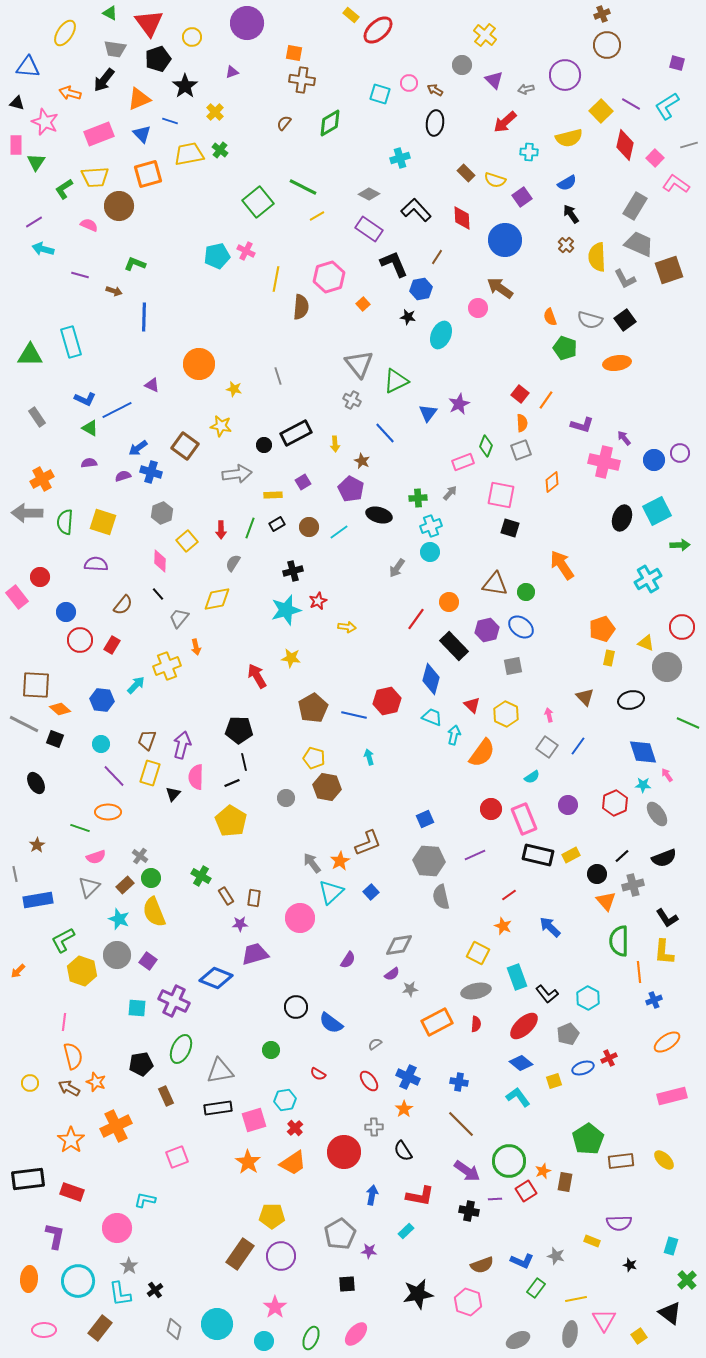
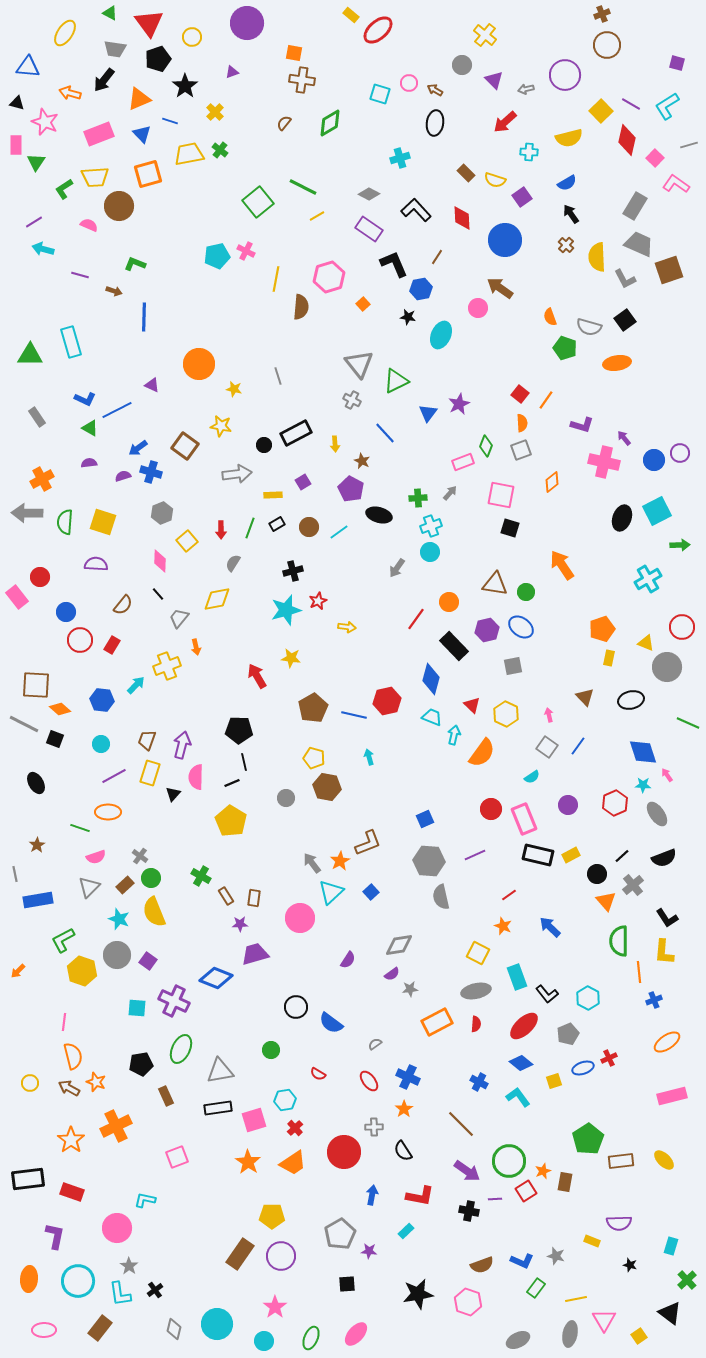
red diamond at (625, 145): moved 2 px right, 5 px up
gray semicircle at (590, 320): moved 1 px left, 7 px down
purple line at (114, 776): rotated 75 degrees counterclockwise
gray cross at (633, 885): rotated 25 degrees counterclockwise
blue cross at (459, 1082): moved 20 px right; rotated 18 degrees clockwise
